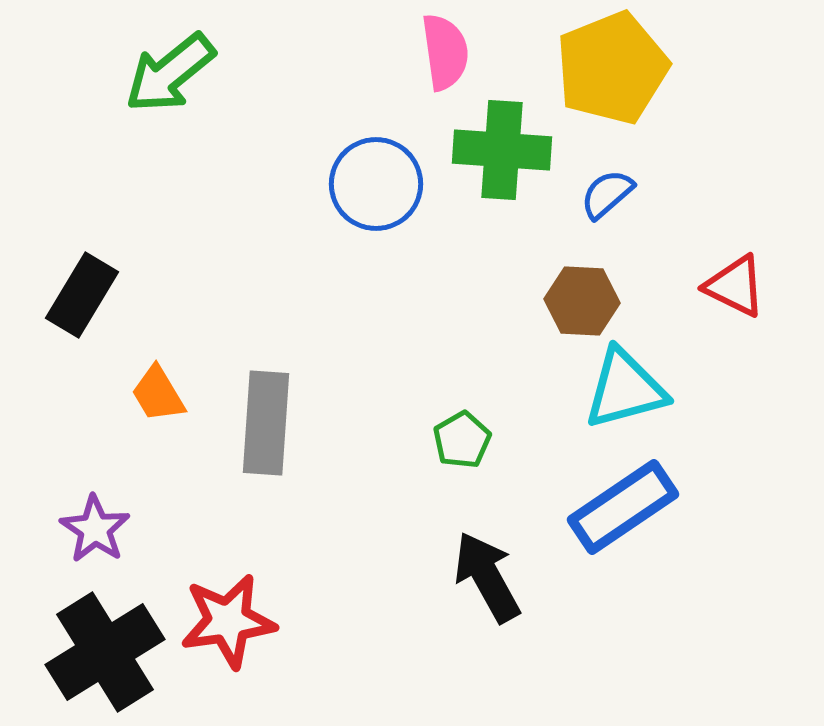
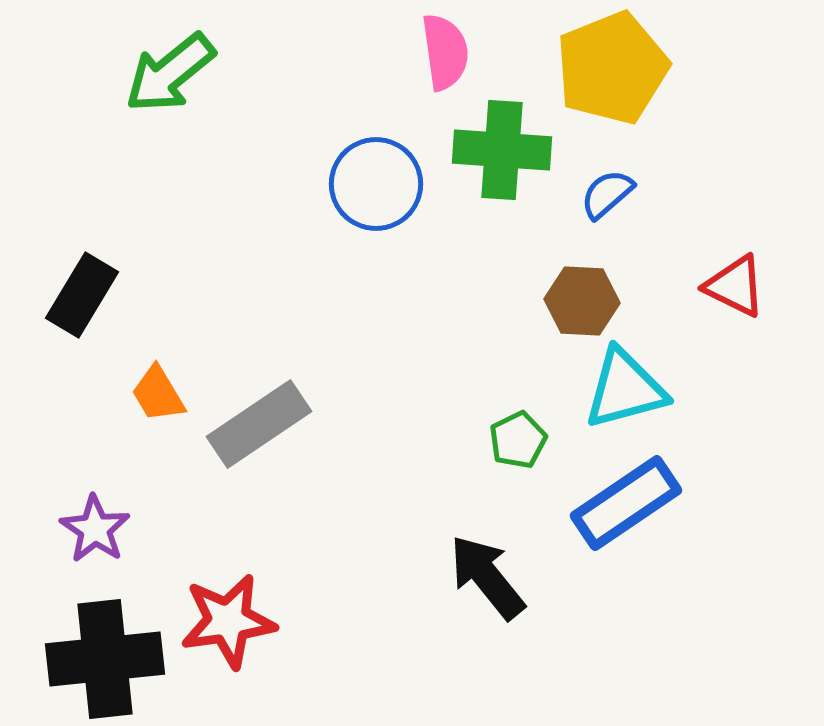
gray rectangle: moved 7 px left, 1 px down; rotated 52 degrees clockwise
green pentagon: moved 56 px right; rotated 4 degrees clockwise
blue rectangle: moved 3 px right, 4 px up
black arrow: rotated 10 degrees counterclockwise
black cross: moved 7 px down; rotated 26 degrees clockwise
